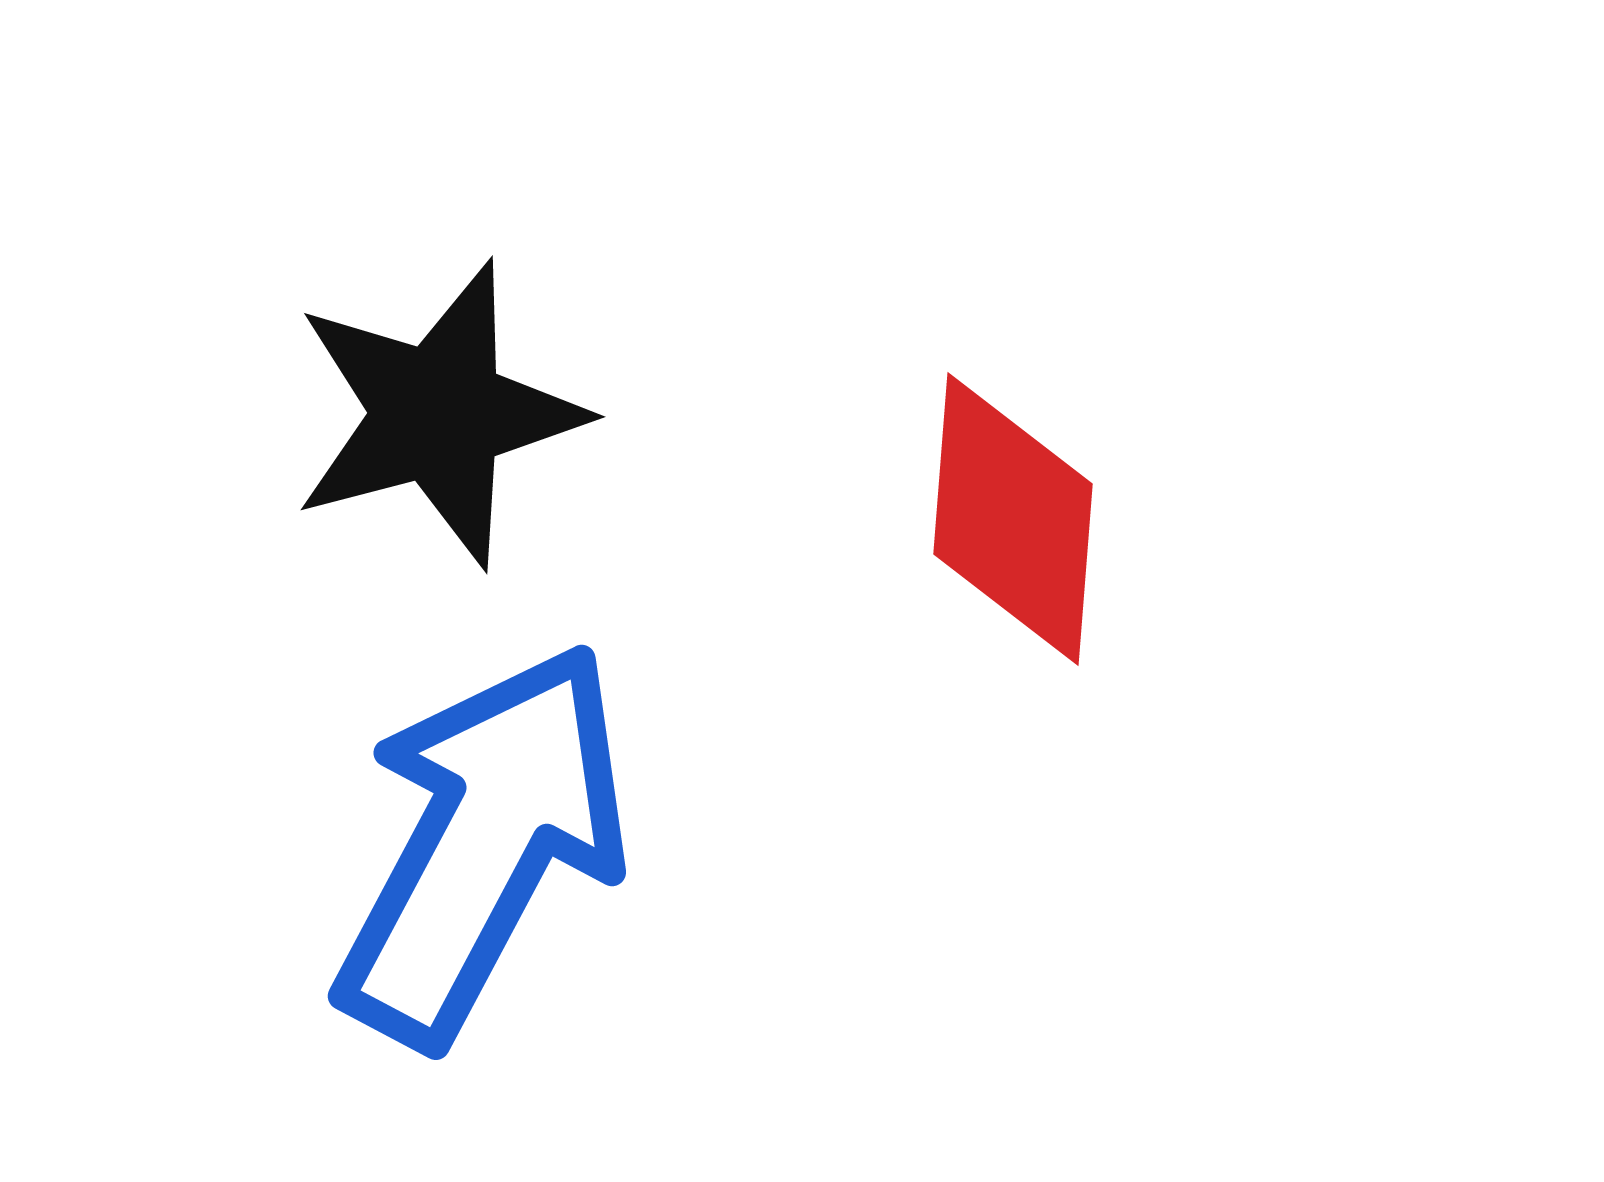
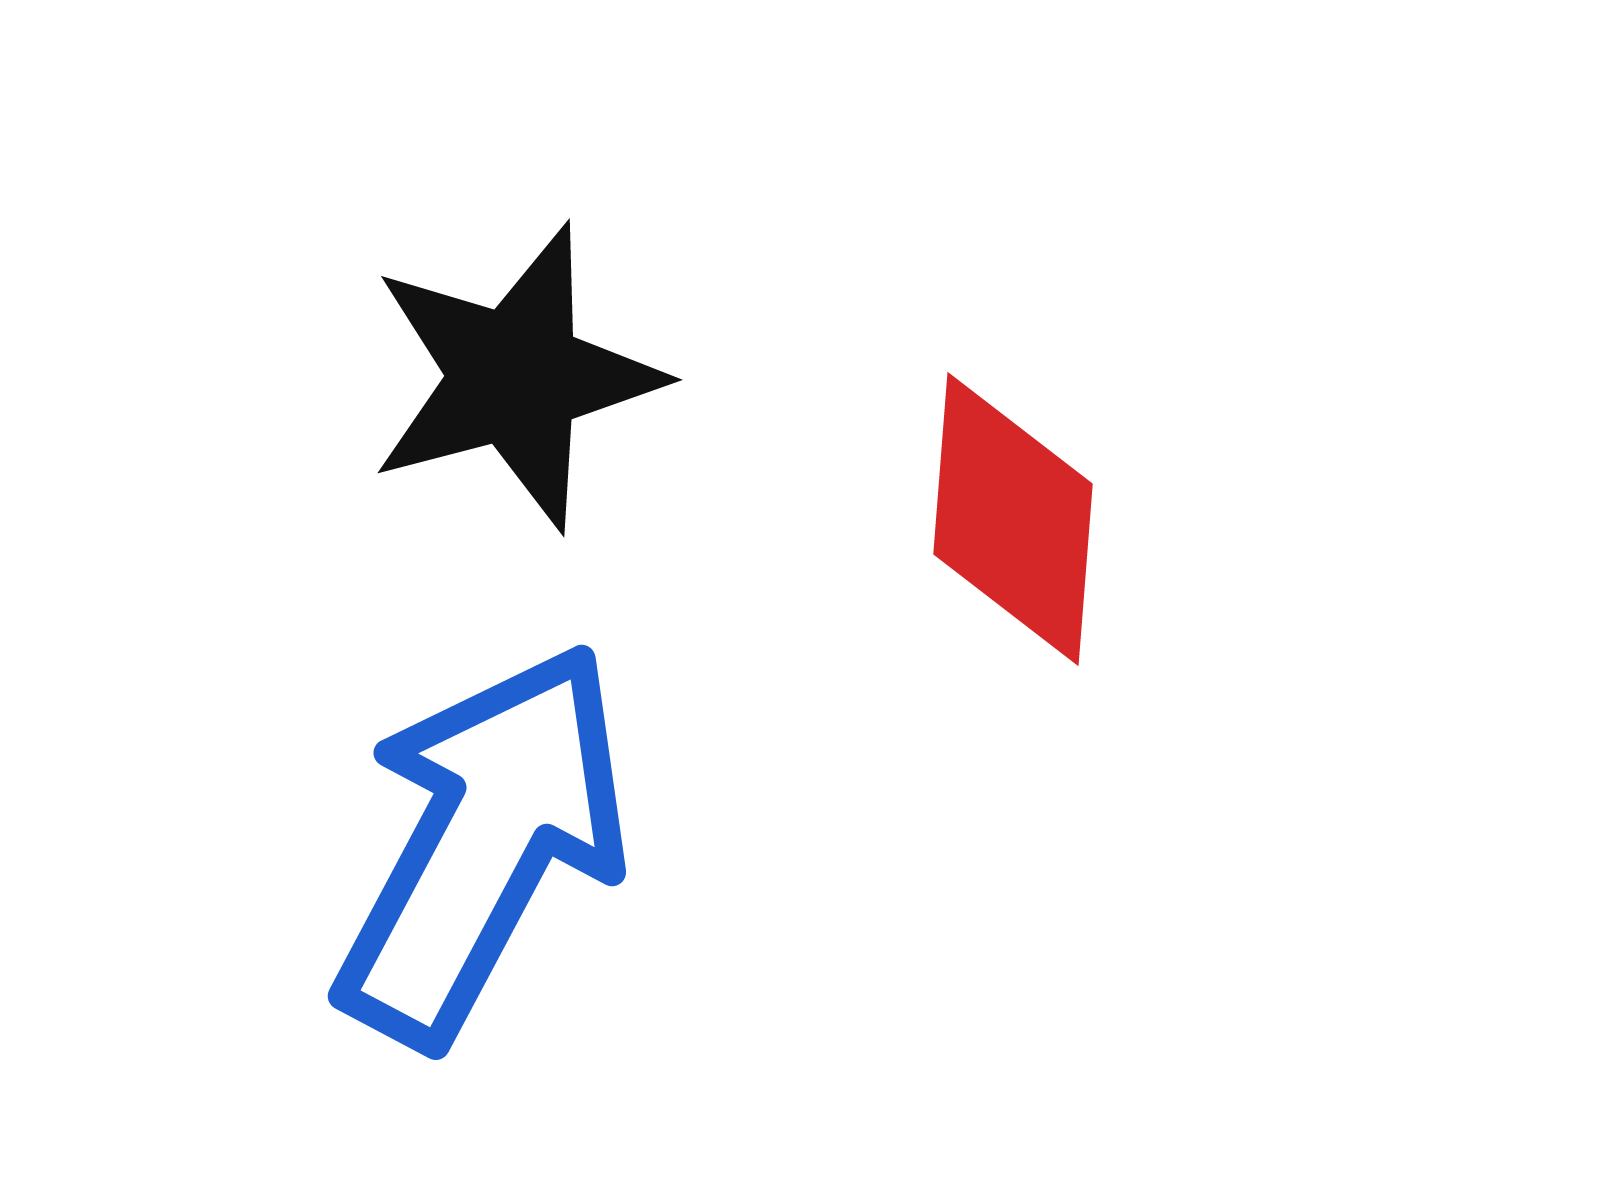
black star: moved 77 px right, 37 px up
